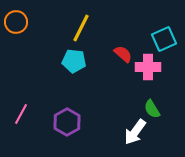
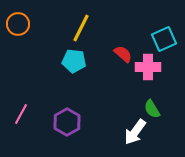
orange circle: moved 2 px right, 2 px down
